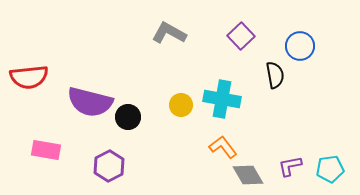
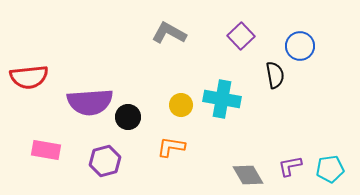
purple semicircle: rotated 18 degrees counterclockwise
orange L-shape: moved 52 px left; rotated 44 degrees counterclockwise
purple hexagon: moved 4 px left, 5 px up; rotated 12 degrees clockwise
